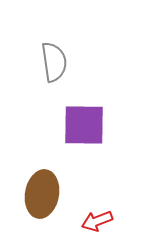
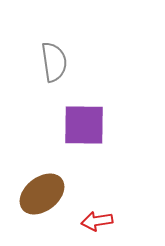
brown ellipse: rotated 42 degrees clockwise
red arrow: rotated 12 degrees clockwise
